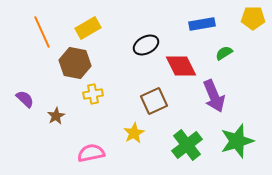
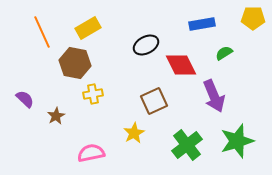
red diamond: moved 1 px up
